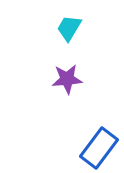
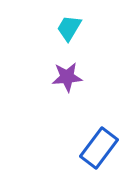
purple star: moved 2 px up
